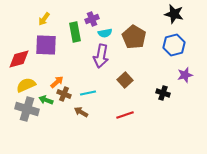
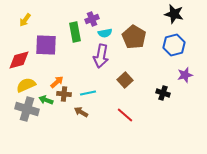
yellow arrow: moved 19 px left, 1 px down
red diamond: moved 1 px down
brown cross: rotated 16 degrees counterclockwise
red line: rotated 60 degrees clockwise
